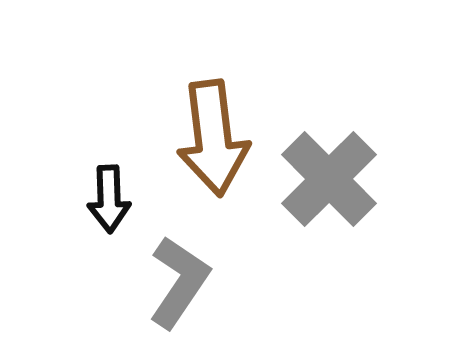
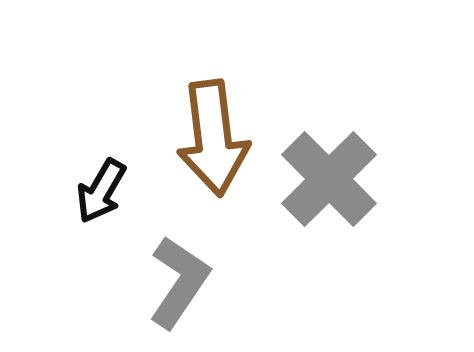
black arrow: moved 8 px left, 8 px up; rotated 32 degrees clockwise
